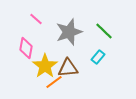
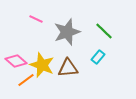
pink line: rotated 16 degrees counterclockwise
gray star: moved 2 px left
pink diamond: moved 10 px left, 13 px down; rotated 60 degrees counterclockwise
yellow star: moved 3 px left, 1 px up; rotated 15 degrees counterclockwise
orange line: moved 28 px left, 2 px up
